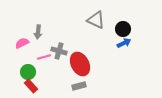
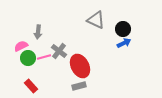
pink semicircle: moved 1 px left, 3 px down
gray cross: rotated 21 degrees clockwise
red ellipse: moved 2 px down
green circle: moved 14 px up
